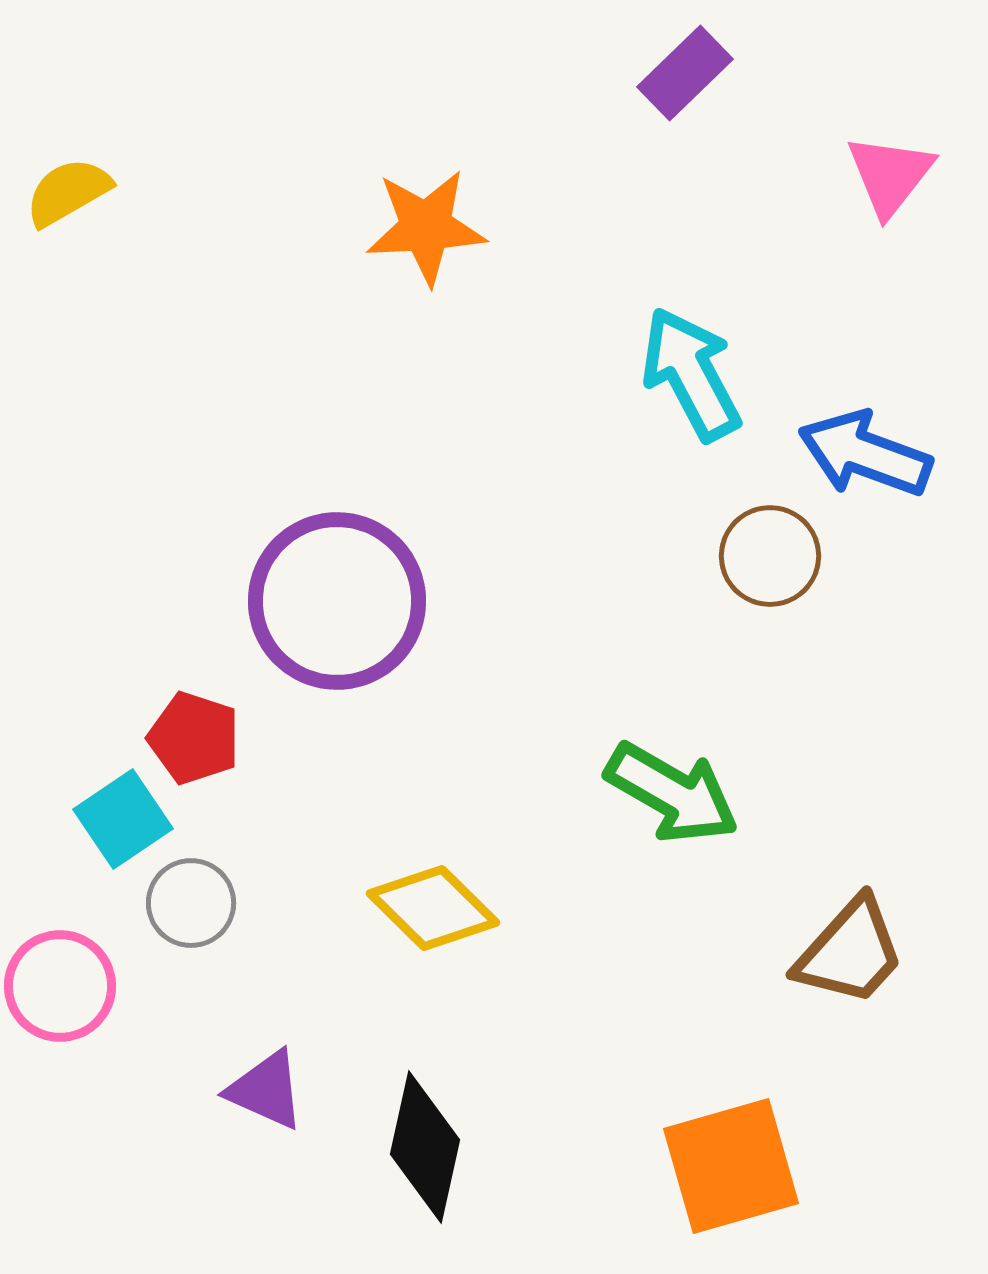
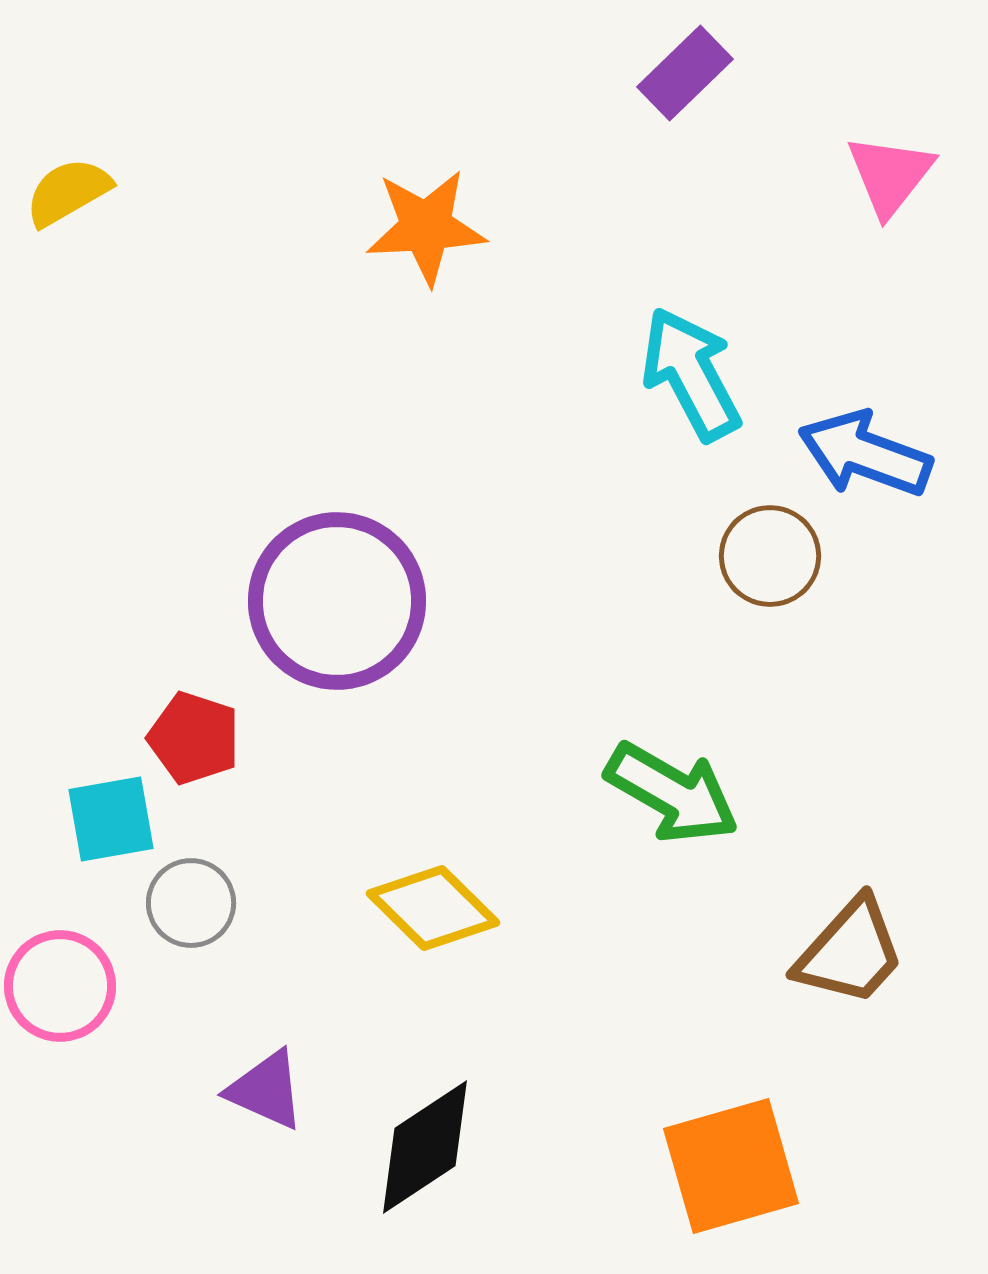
cyan square: moved 12 px left; rotated 24 degrees clockwise
black diamond: rotated 44 degrees clockwise
